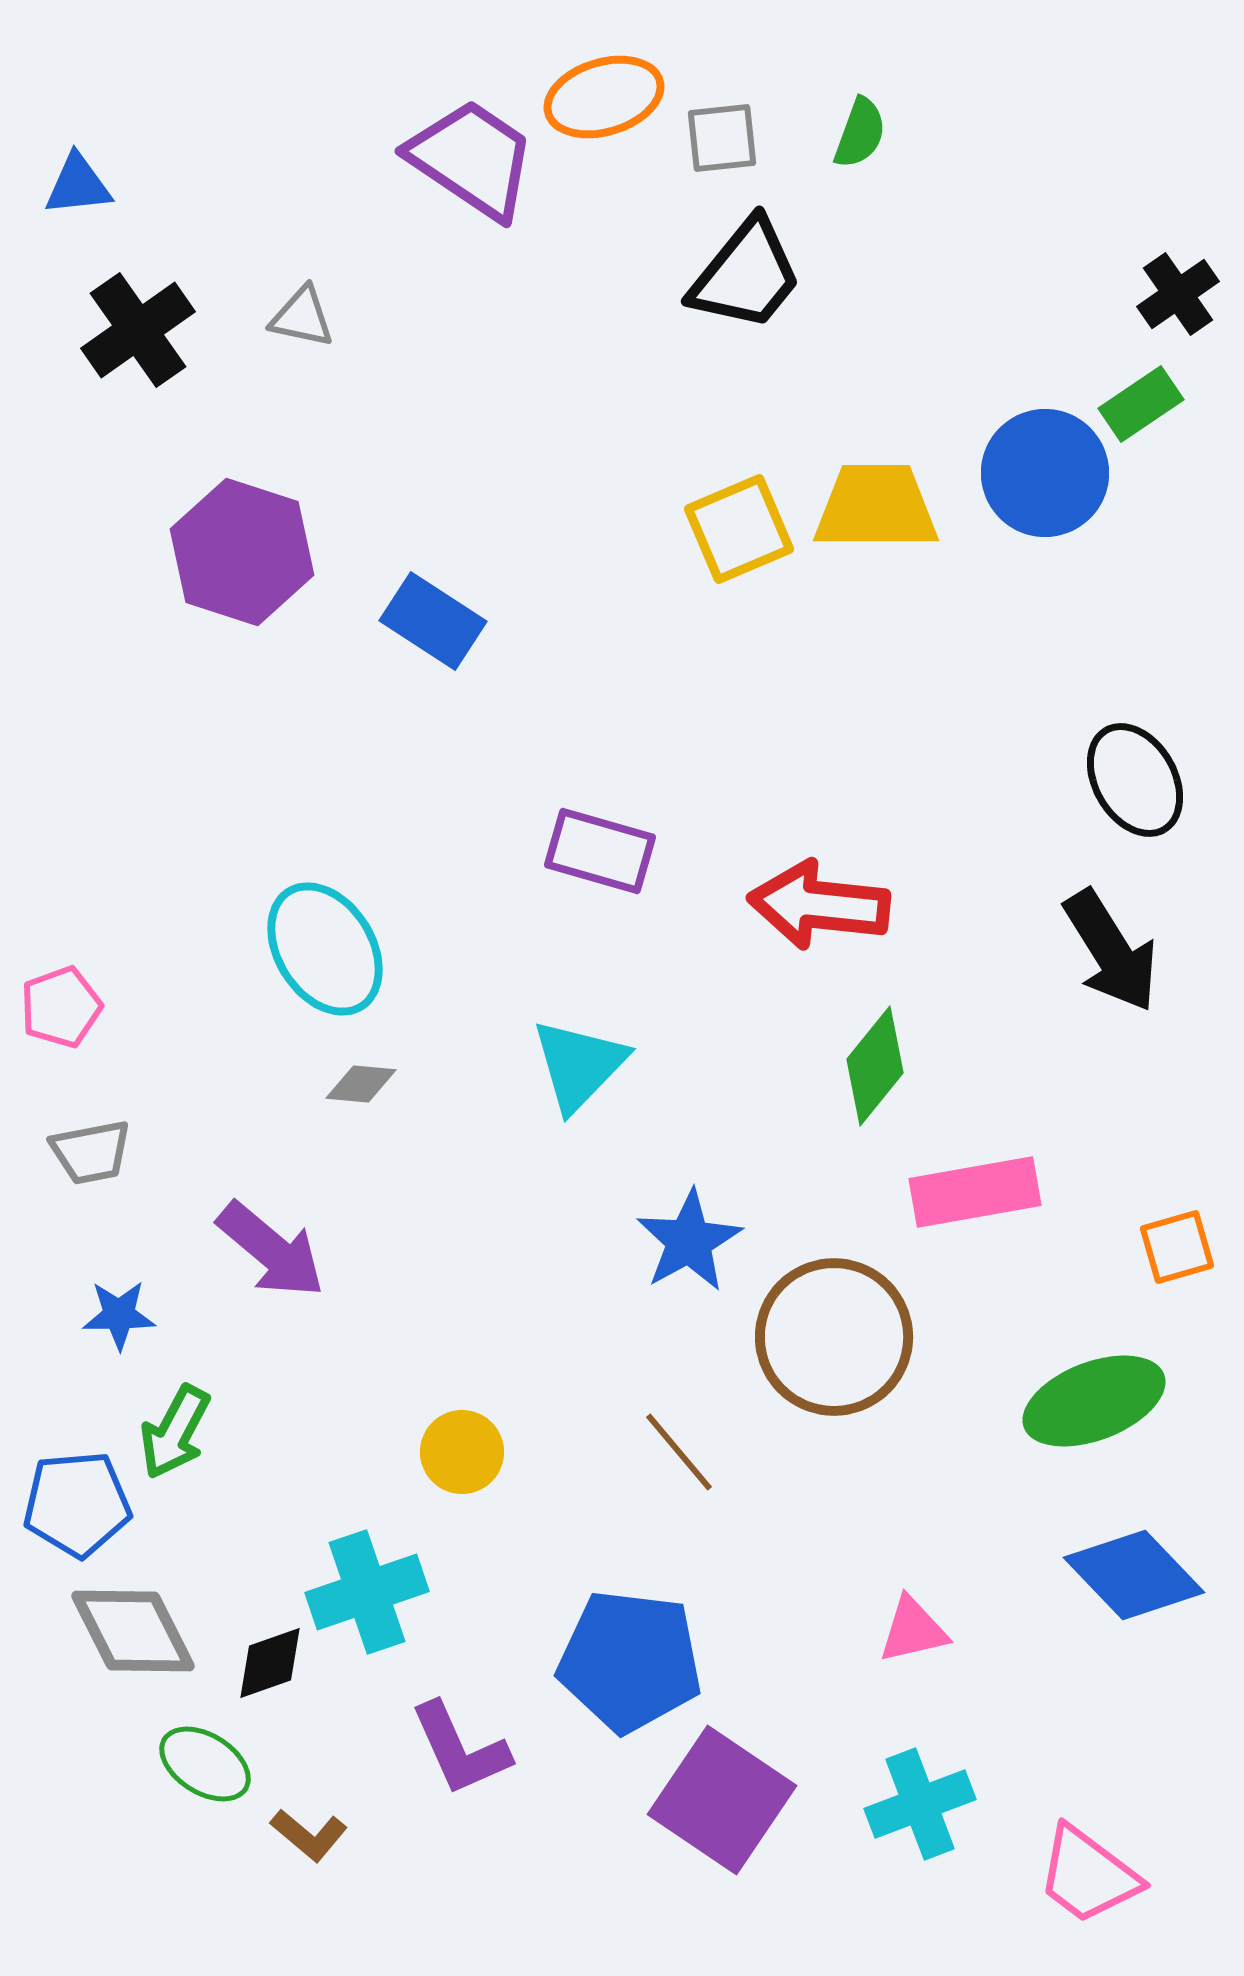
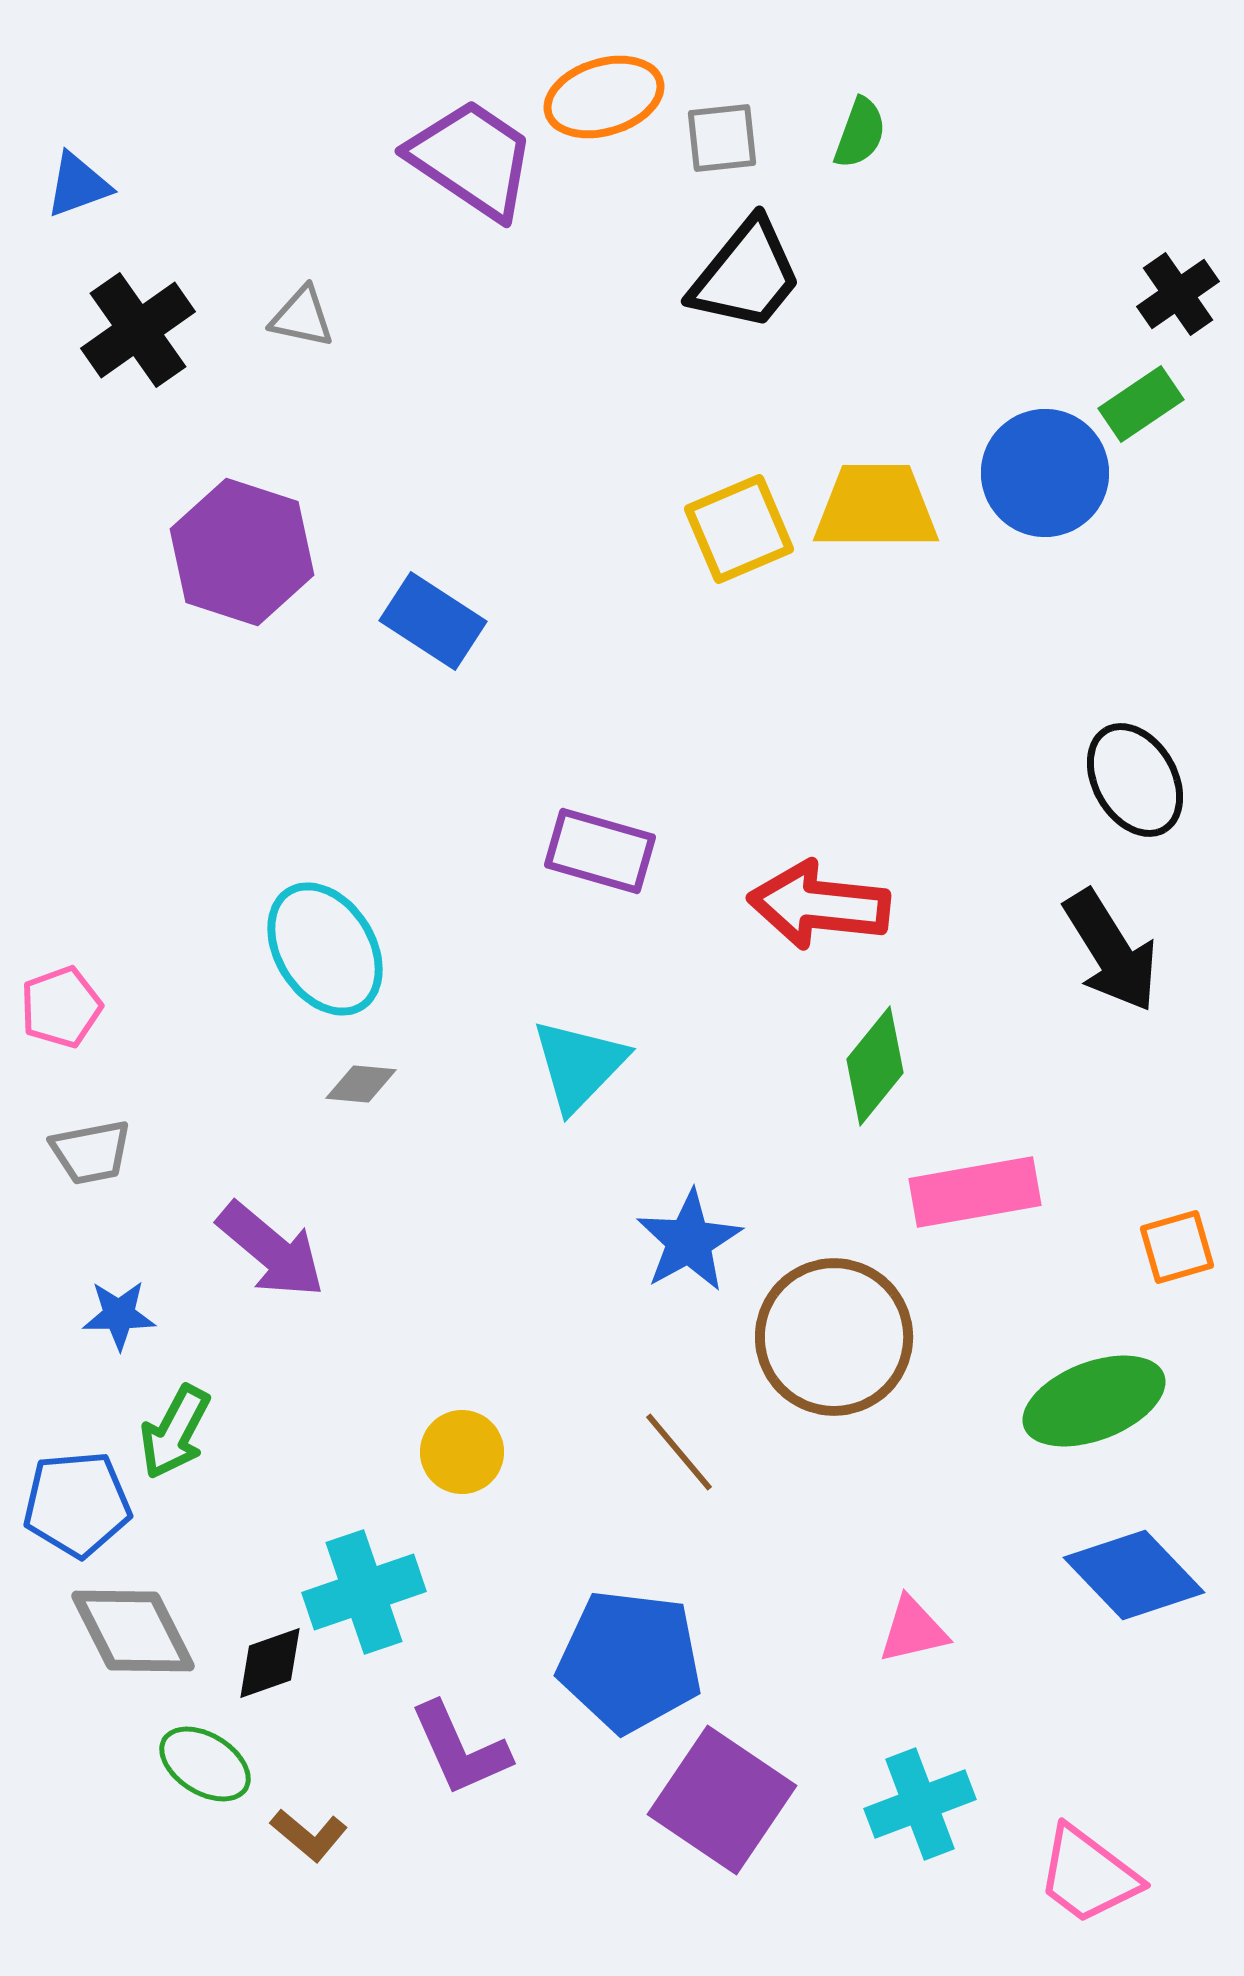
blue triangle at (78, 185): rotated 14 degrees counterclockwise
cyan cross at (367, 1592): moved 3 px left
